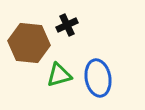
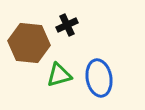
blue ellipse: moved 1 px right
